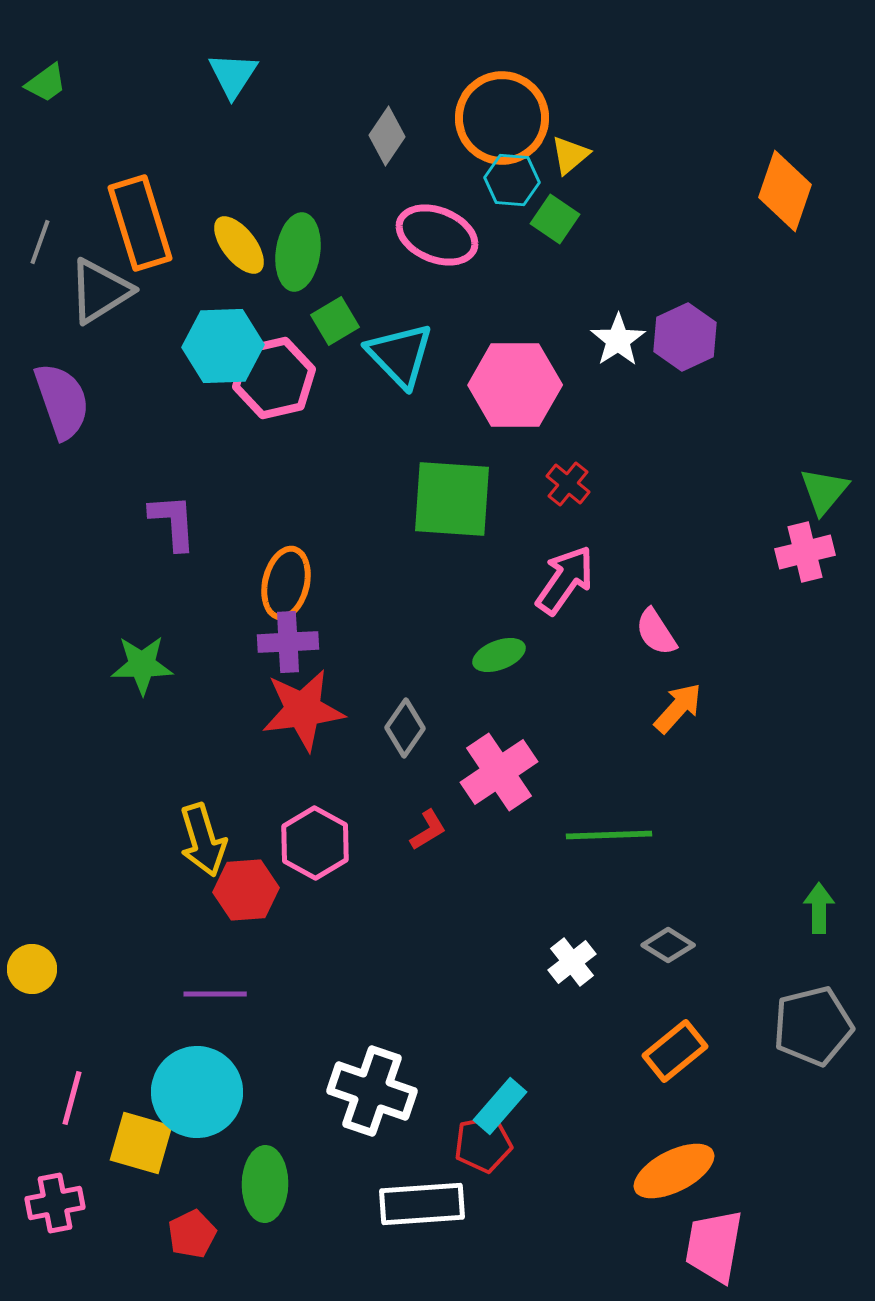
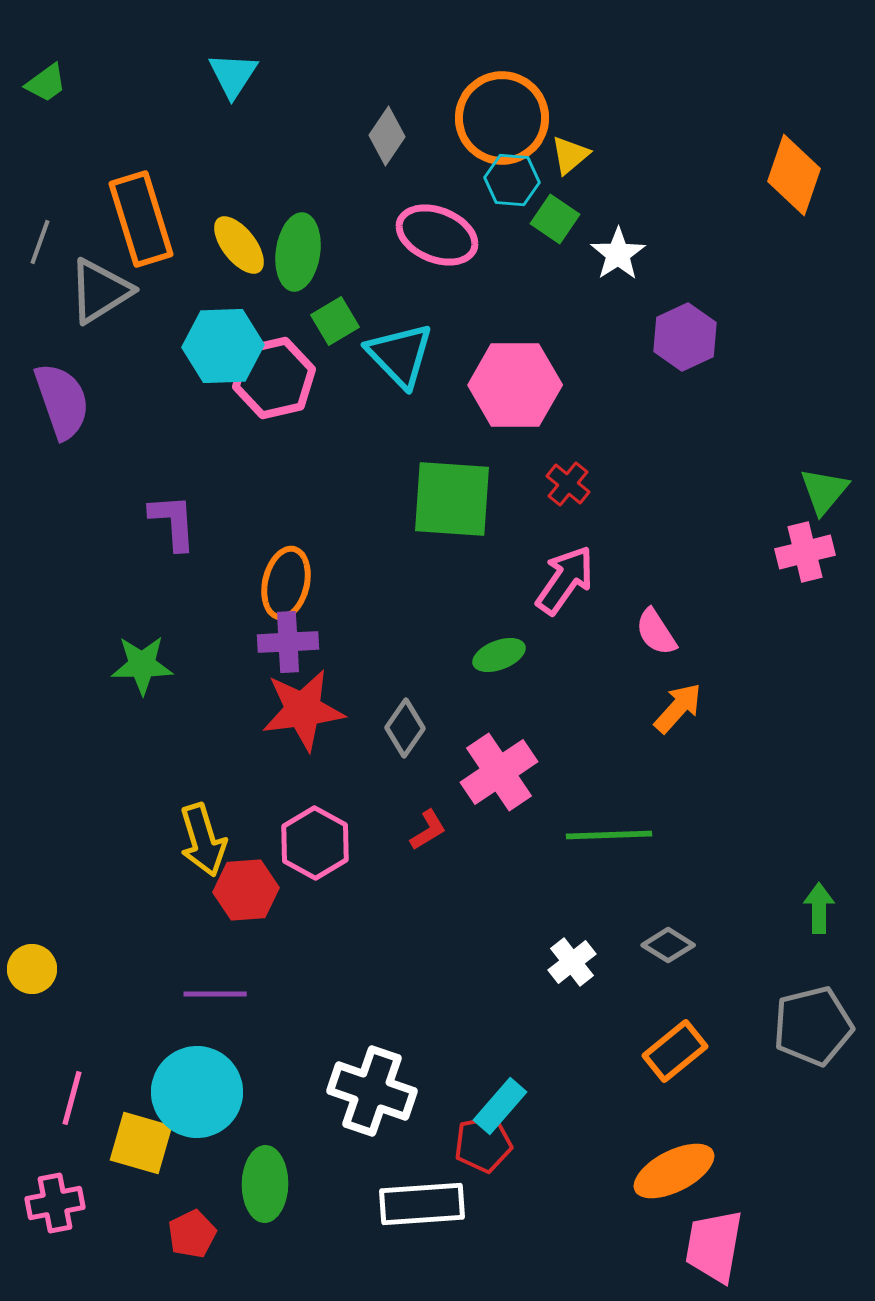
orange diamond at (785, 191): moved 9 px right, 16 px up
orange rectangle at (140, 223): moved 1 px right, 4 px up
white star at (618, 340): moved 86 px up
